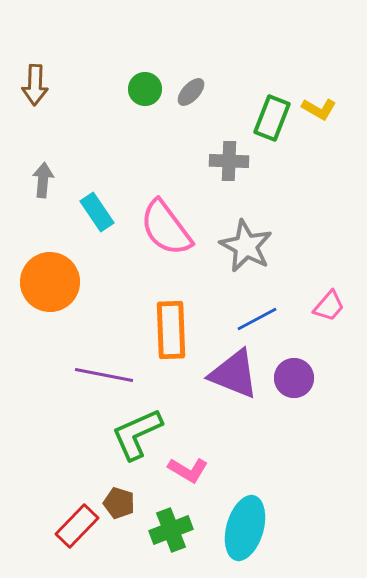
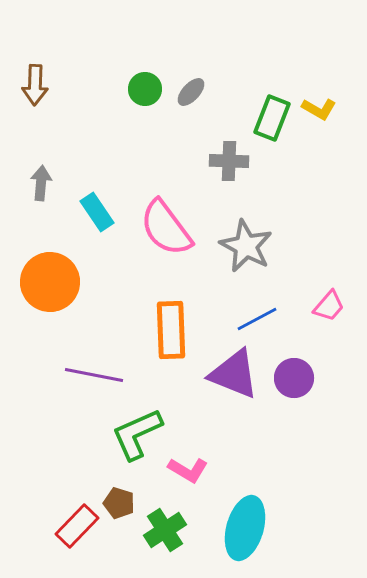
gray arrow: moved 2 px left, 3 px down
purple line: moved 10 px left
green cross: moved 6 px left; rotated 12 degrees counterclockwise
